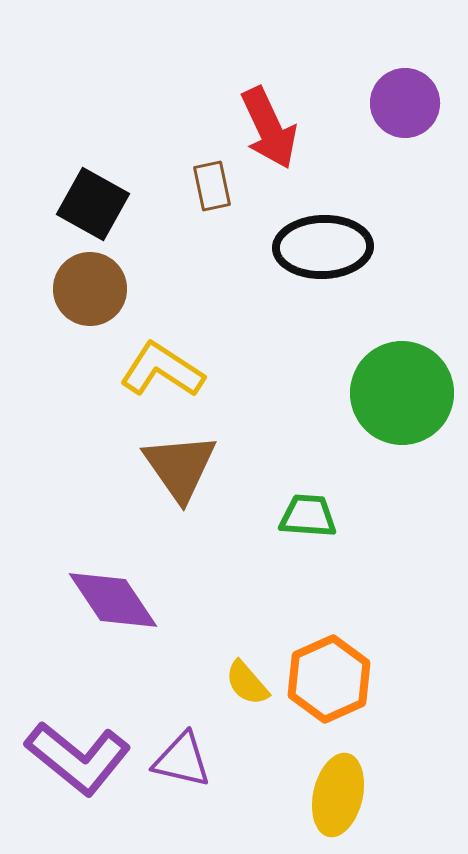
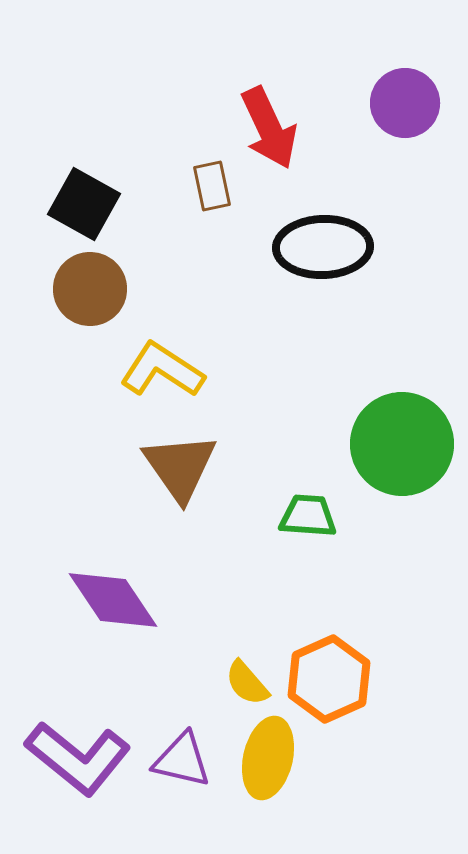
black square: moved 9 px left
green circle: moved 51 px down
yellow ellipse: moved 70 px left, 37 px up
